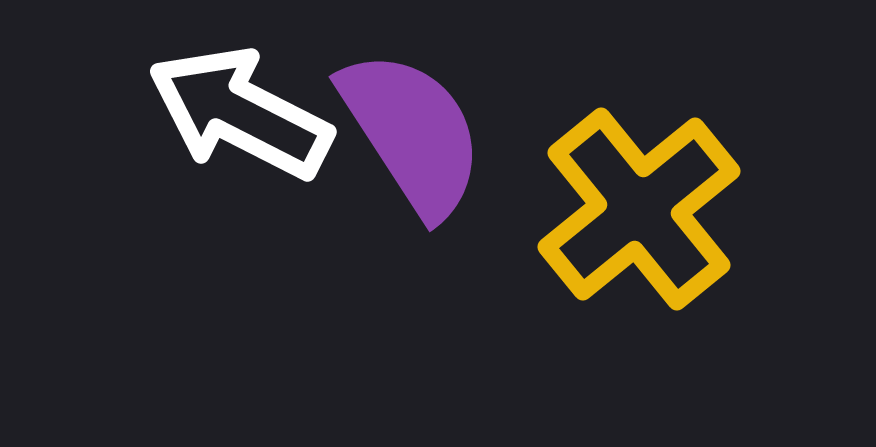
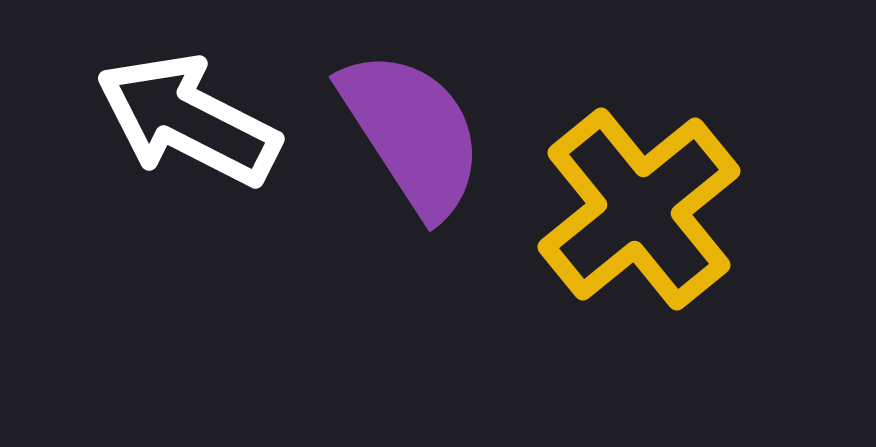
white arrow: moved 52 px left, 7 px down
